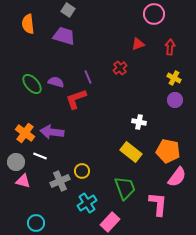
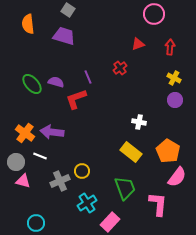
orange pentagon: rotated 20 degrees clockwise
